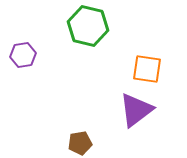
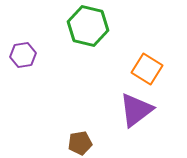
orange square: rotated 24 degrees clockwise
